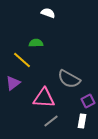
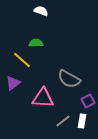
white semicircle: moved 7 px left, 2 px up
pink triangle: moved 1 px left
gray line: moved 12 px right
